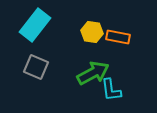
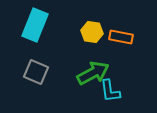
cyan rectangle: rotated 16 degrees counterclockwise
orange rectangle: moved 3 px right
gray square: moved 5 px down
cyan L-shape: moved 1 px left, 1 px down
